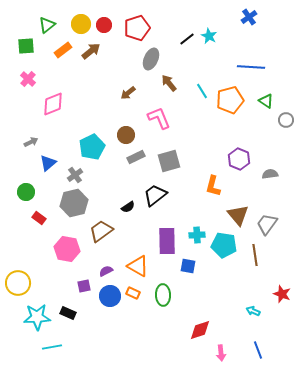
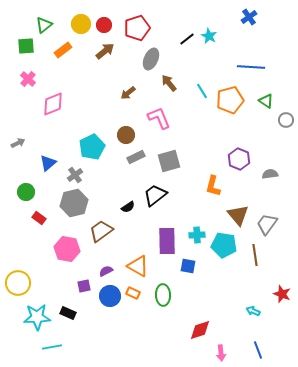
green triangle at (47, 25): moved 3 px left
brown arrow at (91, 51): moved 14 px right
gray arrow at (31, 142): moved 13 px left, 1 px down
